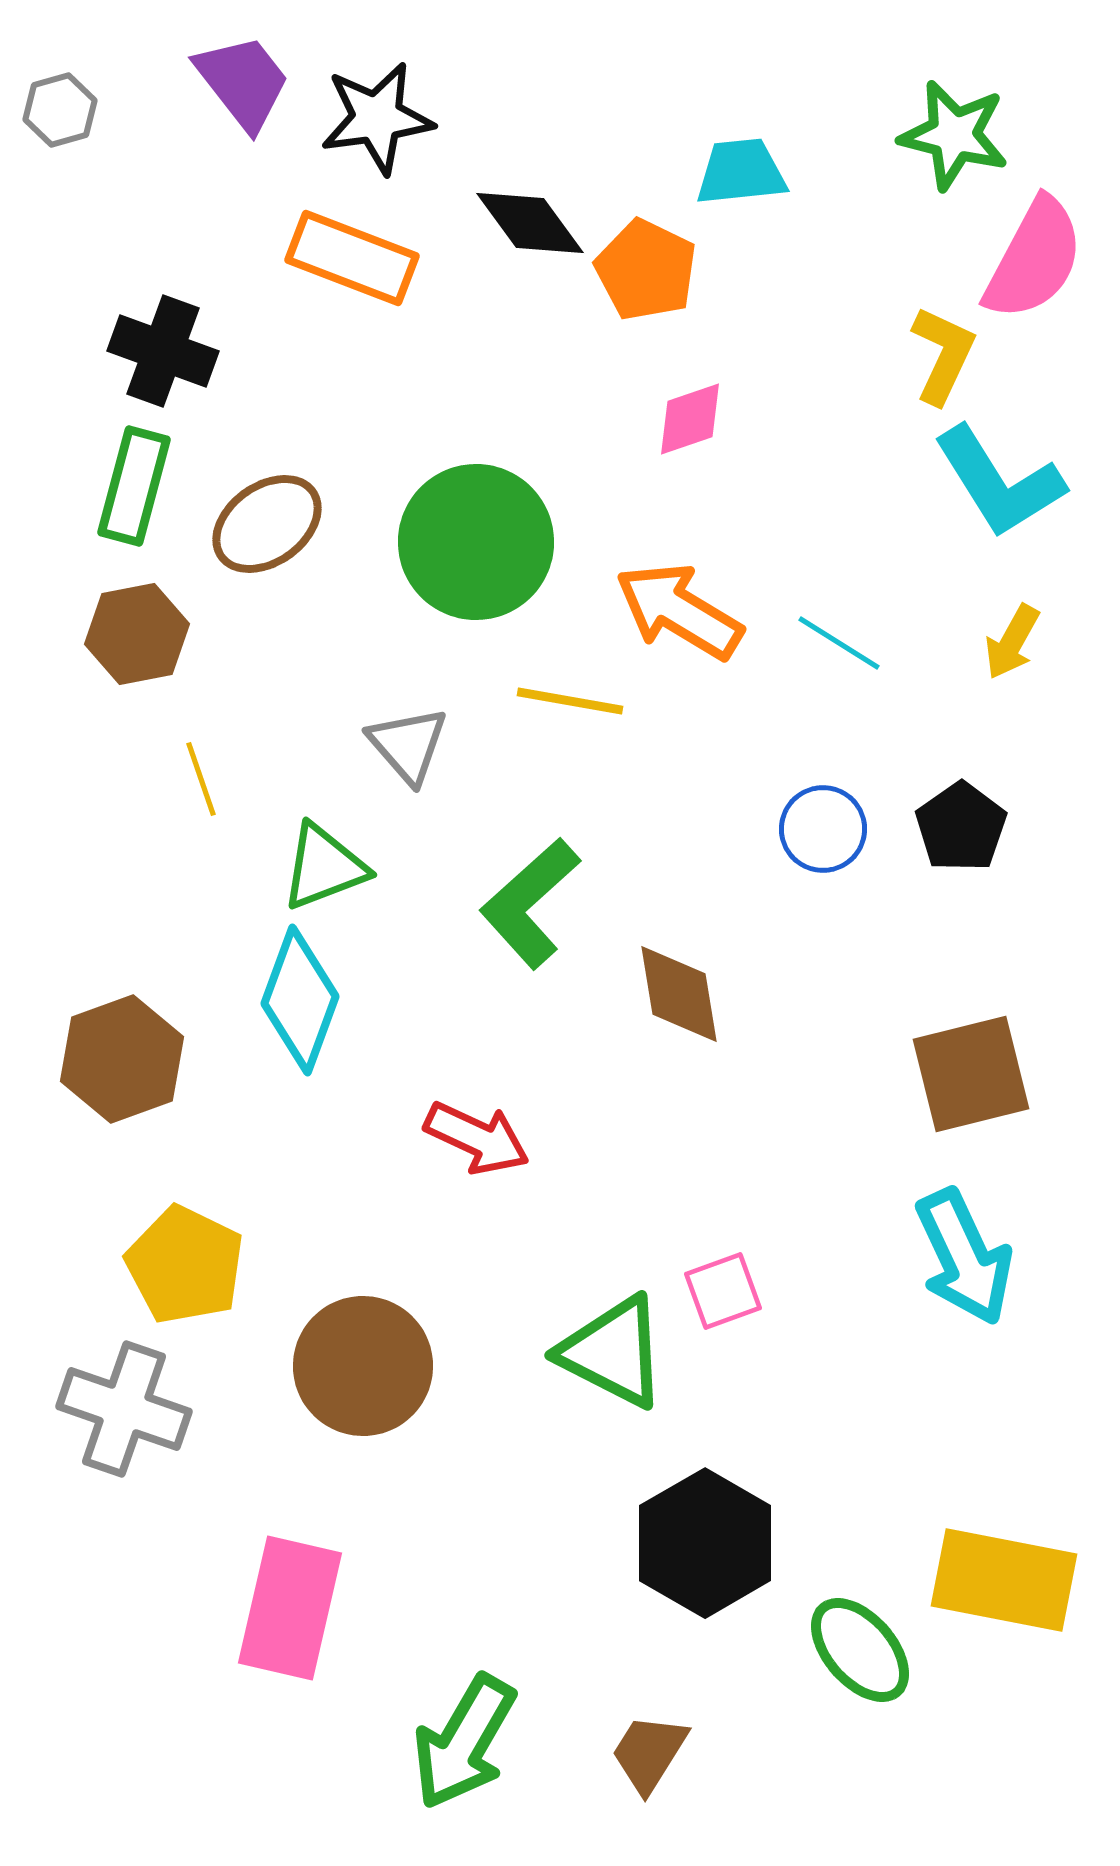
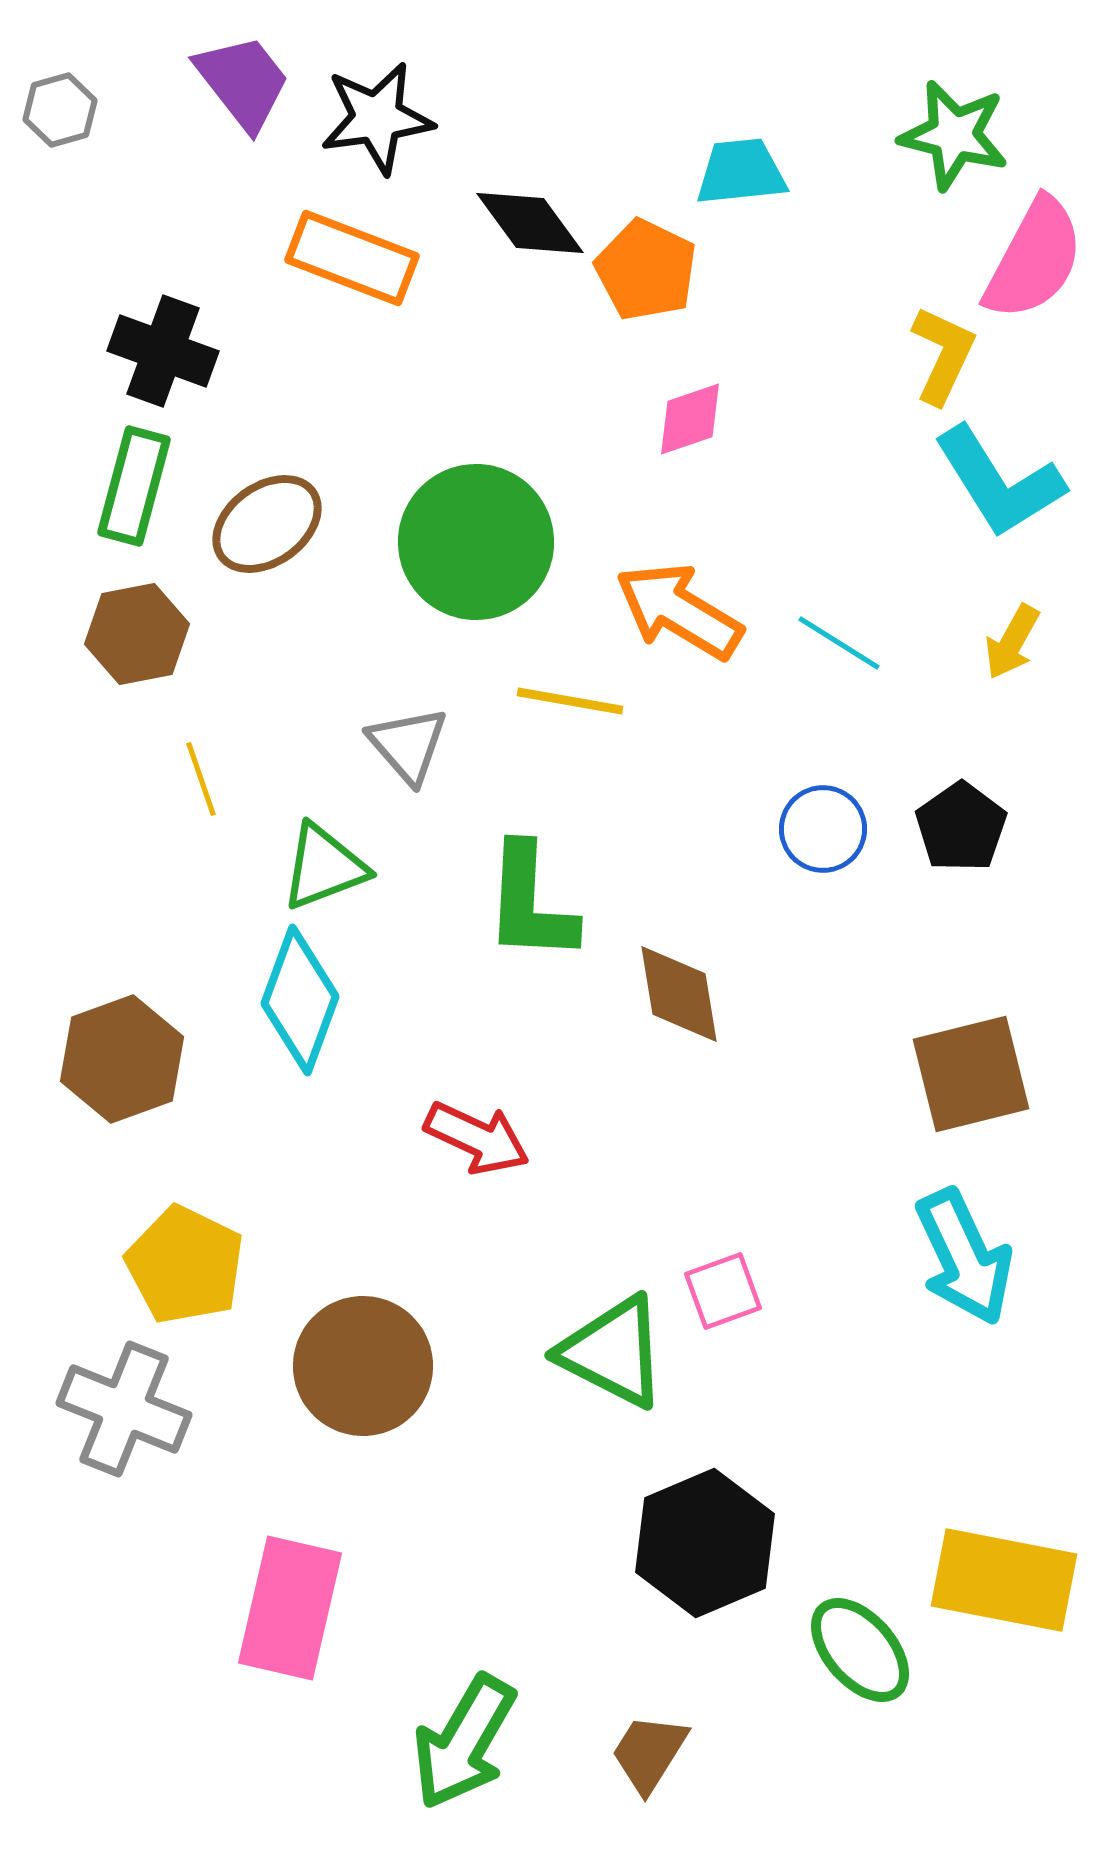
green L-shape at (530, 903): rotated 45 degrees counterclockwise
gray cross at (124, 1409): rotated 3 degrees clockwise
black hexagon at (705, 1543): rotated 7 degrees clockwise
